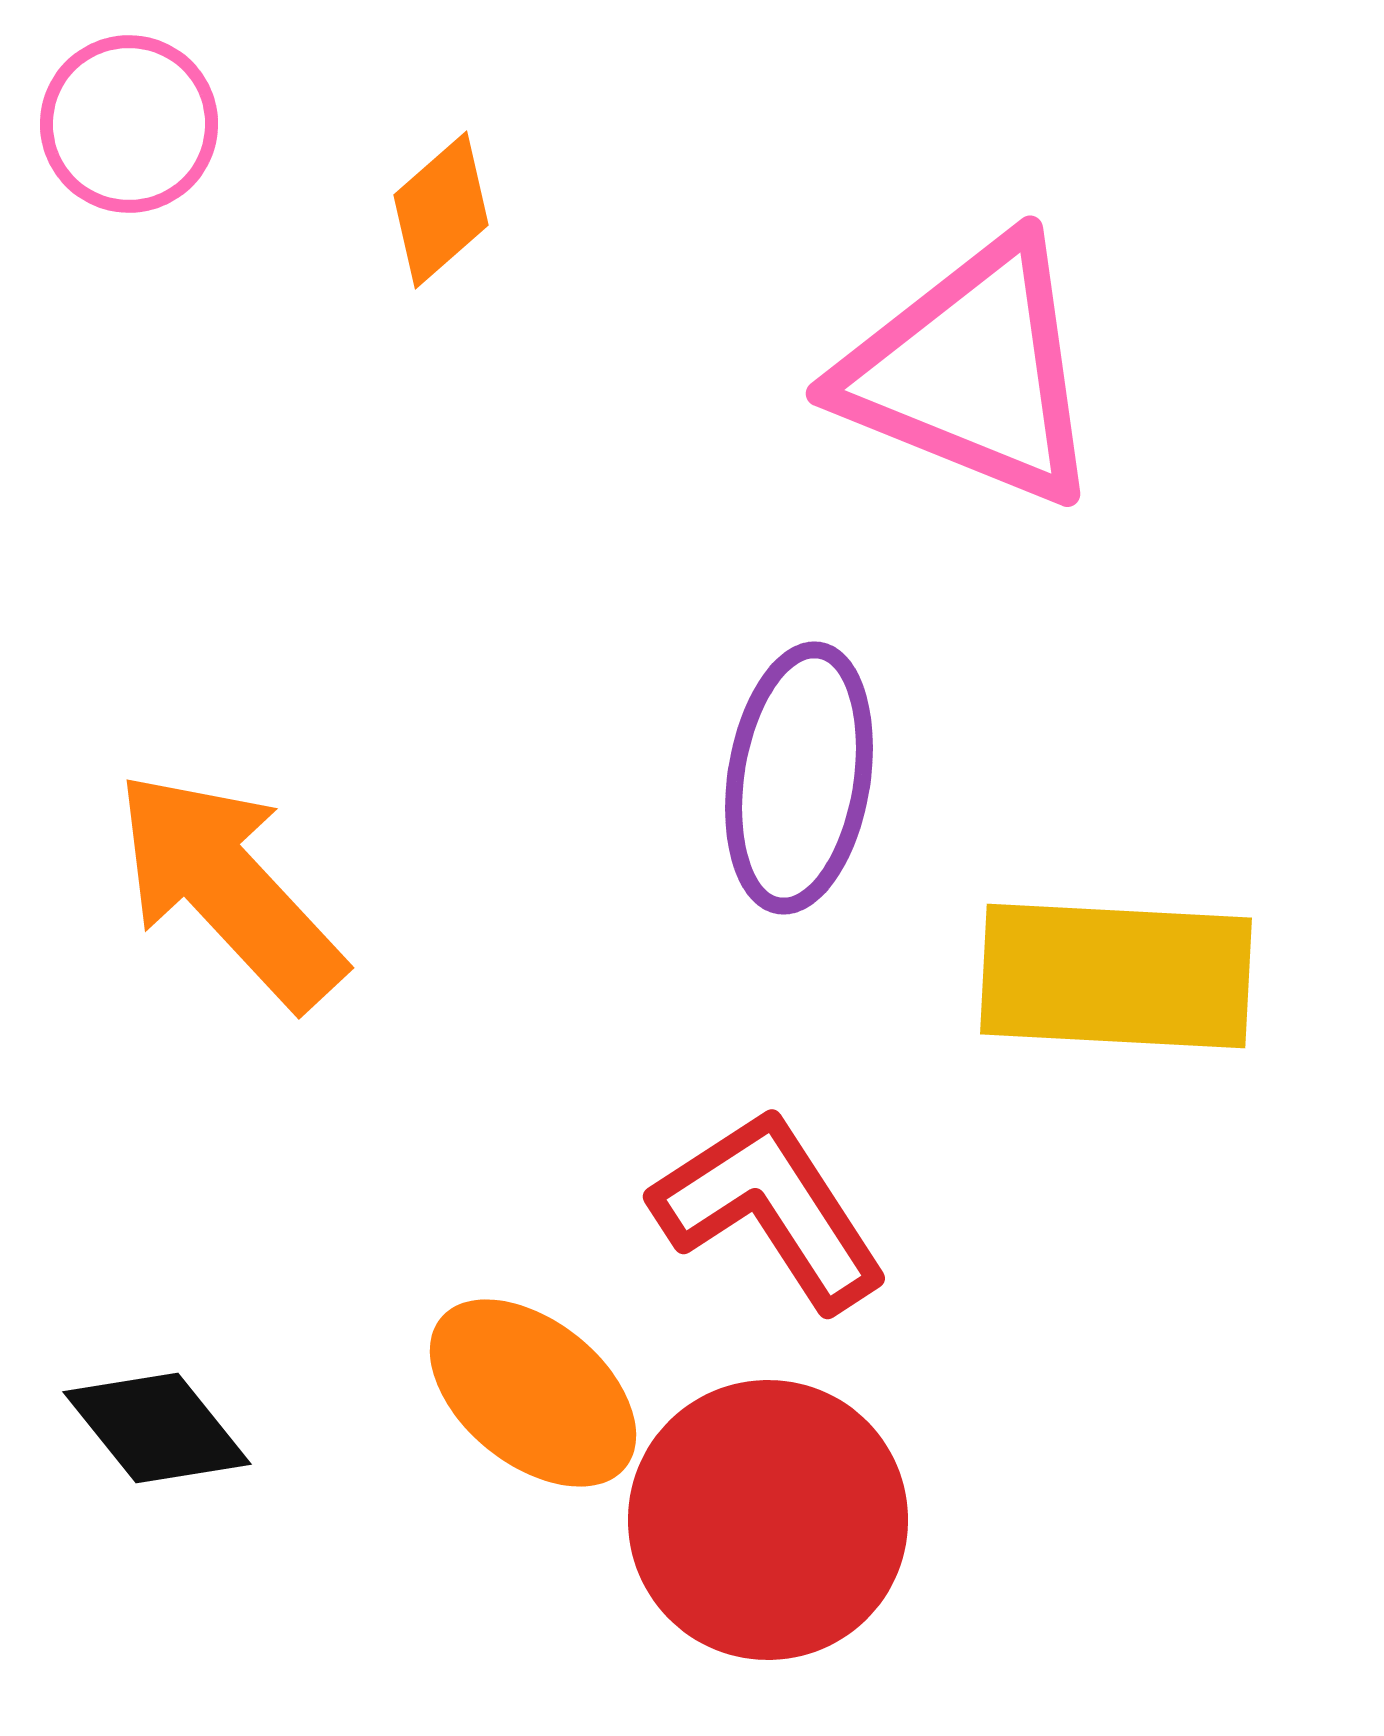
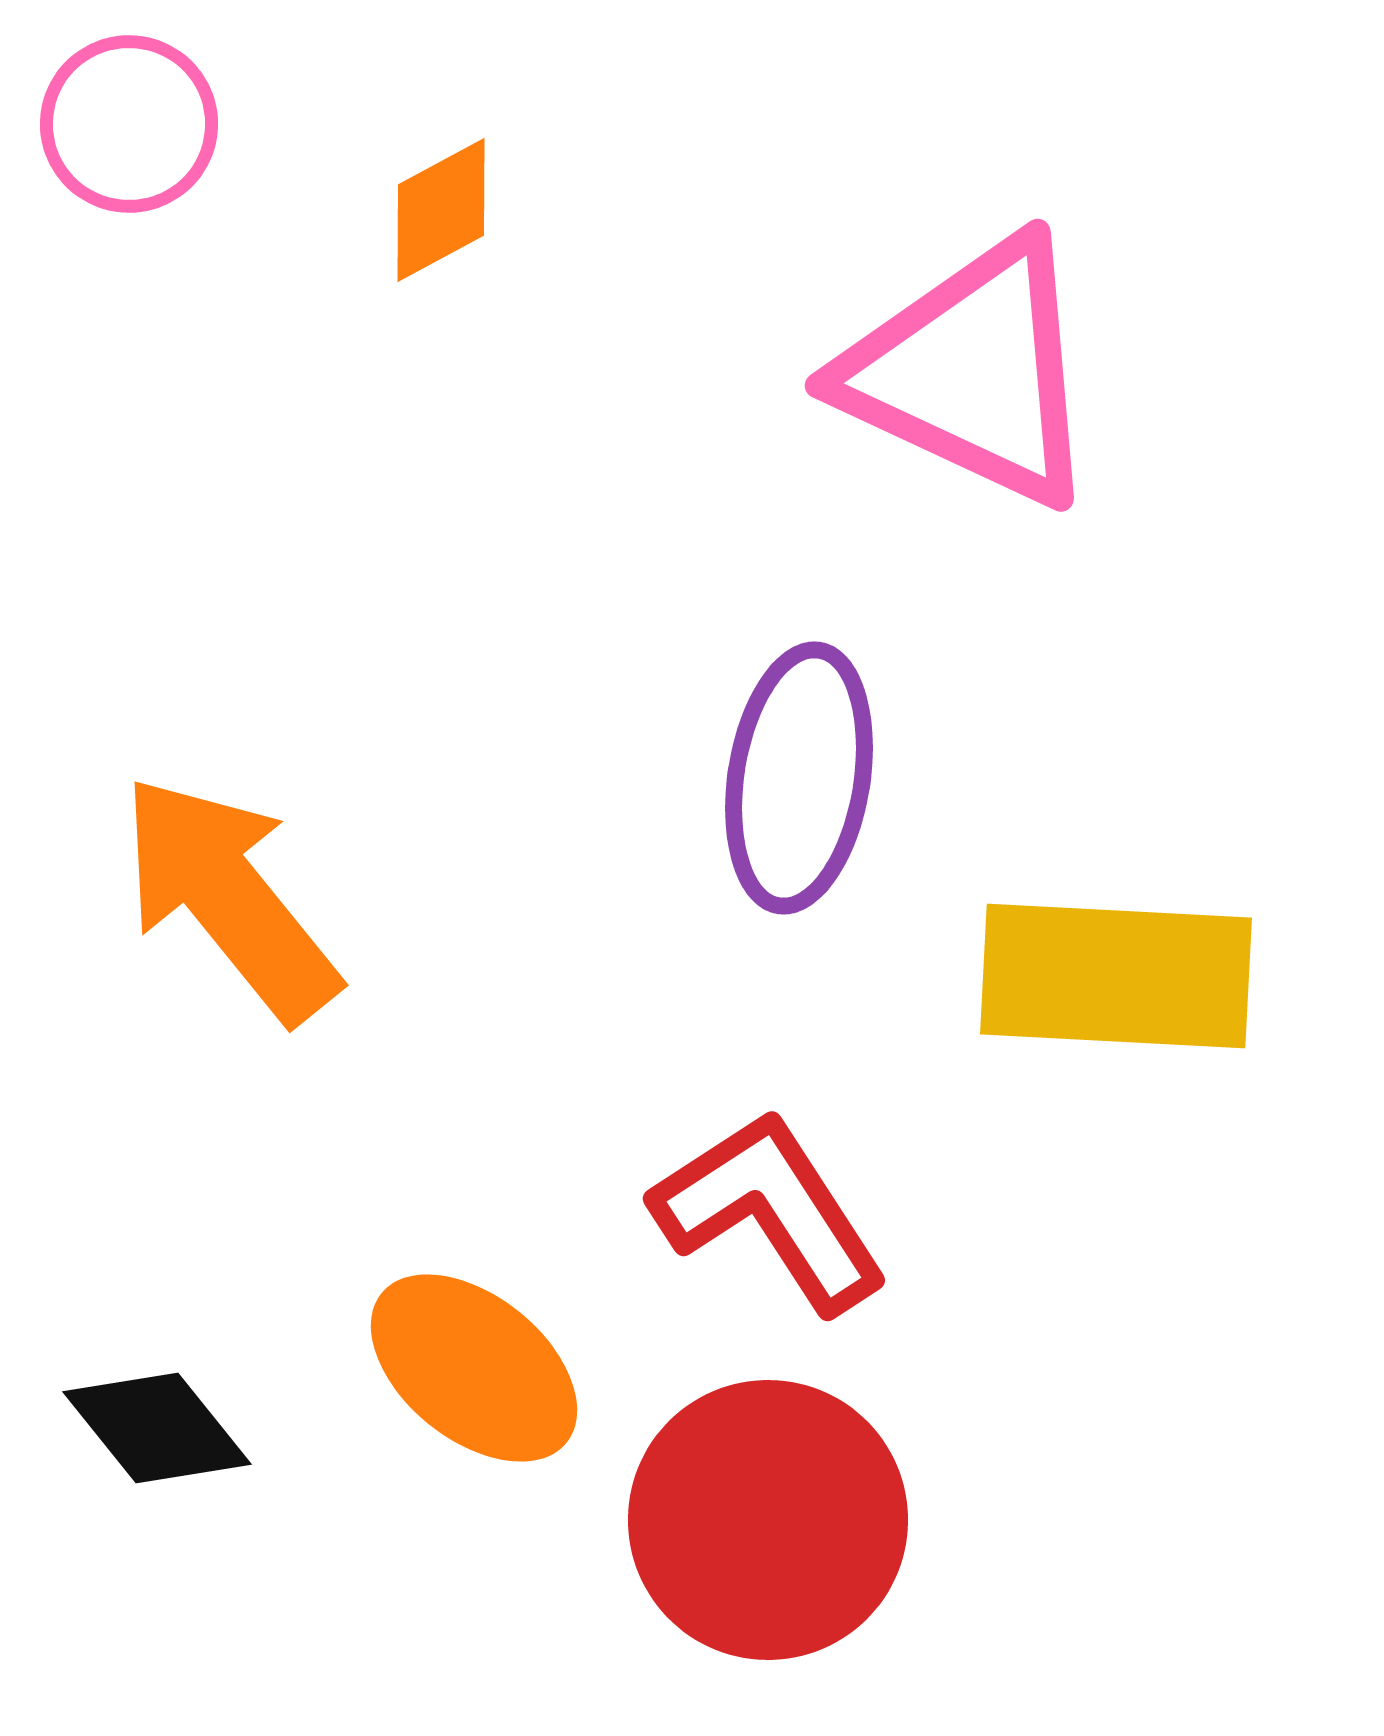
orange diamond: rotated 13 degrees clockwise
pink triangle: rotated 3 degrees clockwise
orange arrow: moved 9 px down; rotated 4 degrees clockwise
red L-shape: moved 2 px down
orange ellipse: moved 59 px left, 25 px up
